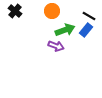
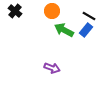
green arrow: moved 1 px left; rotated 132 degrees counterclockwise
purple arrow: moved 4 px left, 22 px down
